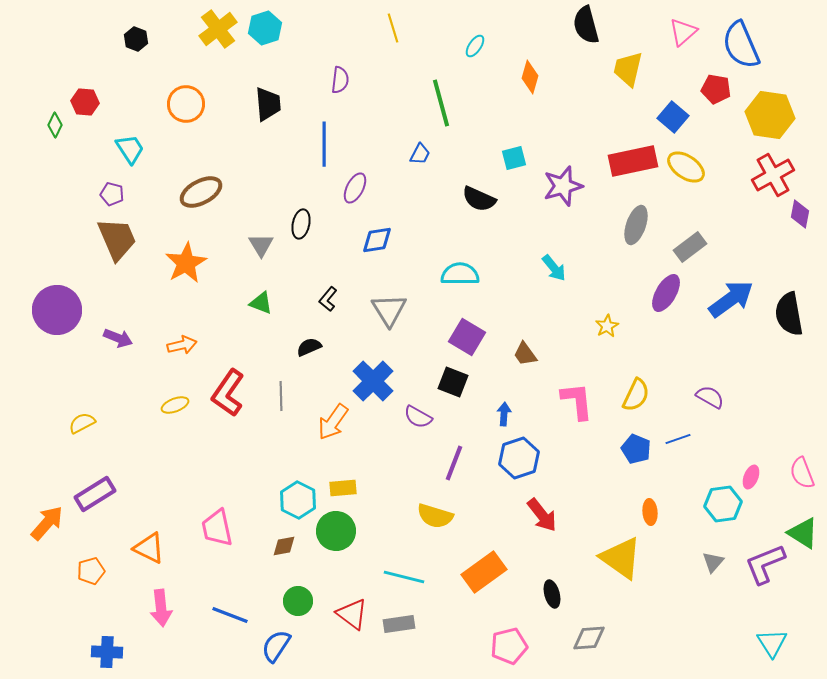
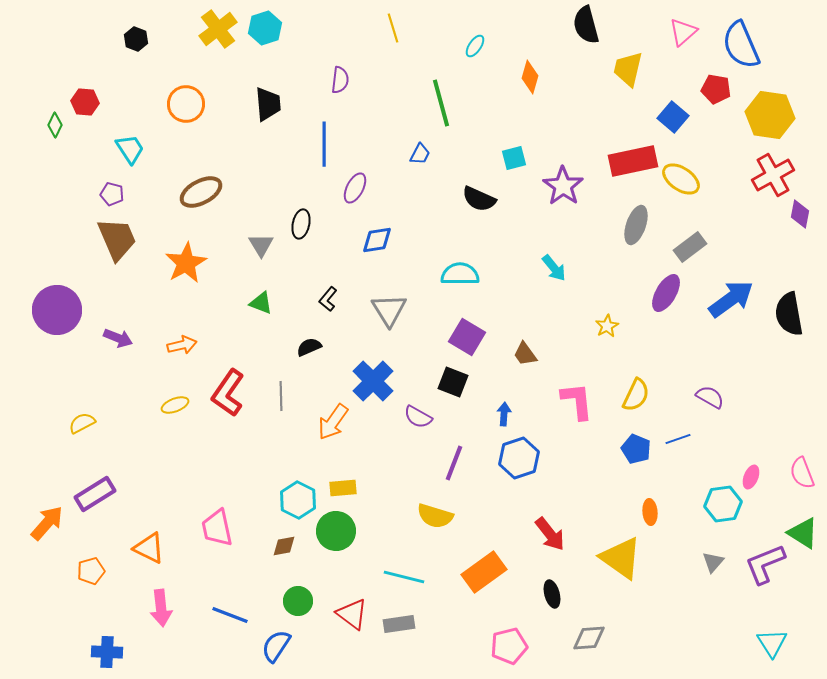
yellow ellipse at (686, 167): moved 5 px left, 12 px down
purple star at (563, 186): rotated 21 degrees counterclockwise
red arrow at (542, 515): moved 8 px right, 19 px down
